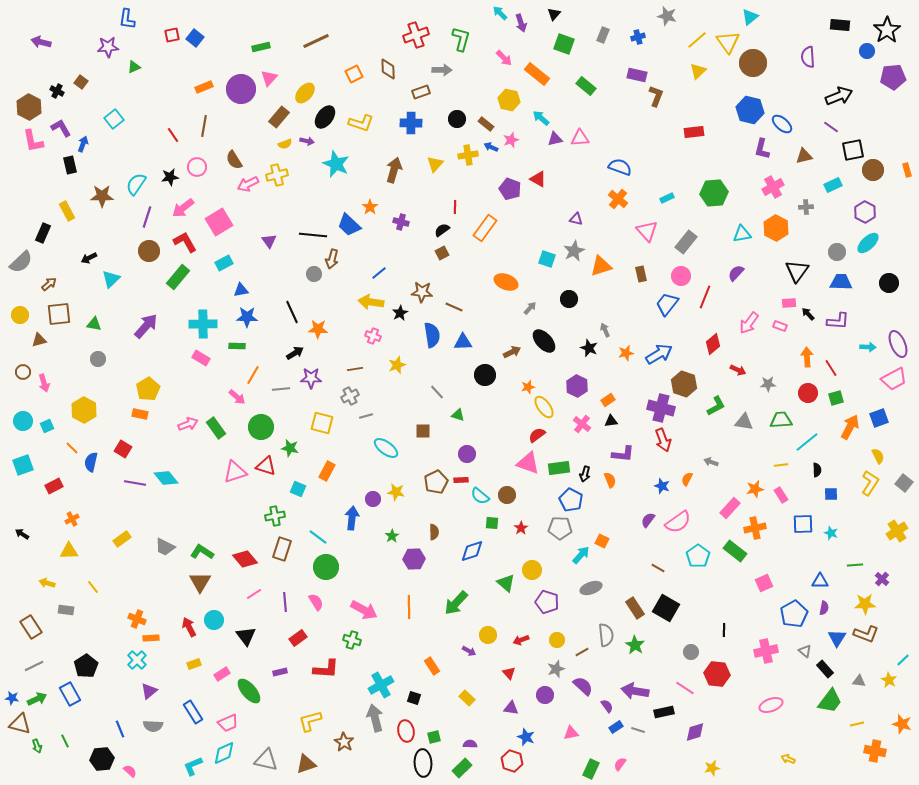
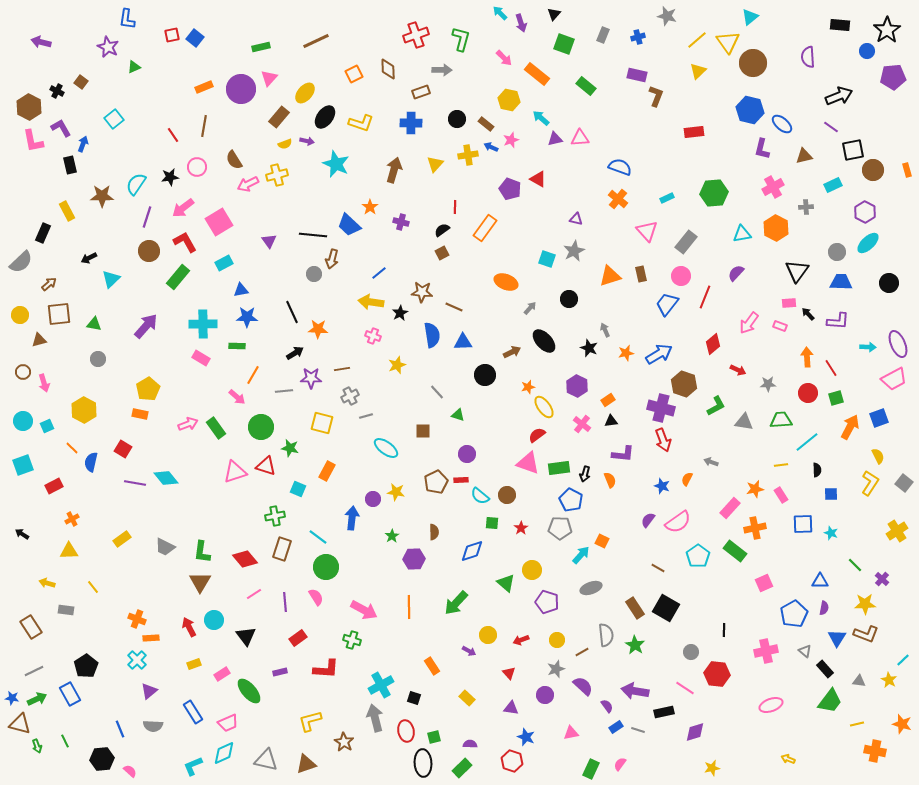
purple star at (108, 47): rotated 30 degrees clockwise
orange triangle at (601, 266): moved 9 px right, 10 px down
brown line at (355, 369): moved 13 px left
gray line at (281, 389): moved 3 px right, 2 px down
green L-shape at (202, 552): rotated 115 degrees counterclockwise
green line at (855, 565): rotated 49 degrees clockwise
pink semicircle at (316, 602): moved 5 px up
gray line at (34, 666): moved 5 px down
